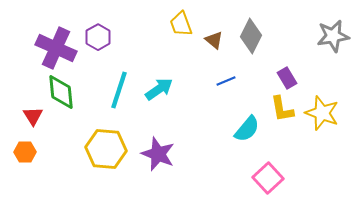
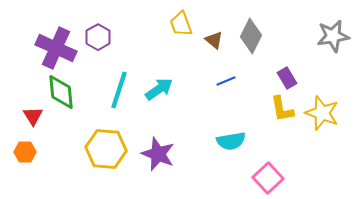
cyan semicircle: moved 16 px left, 12 px down; rotated 40 degrees clockwise
